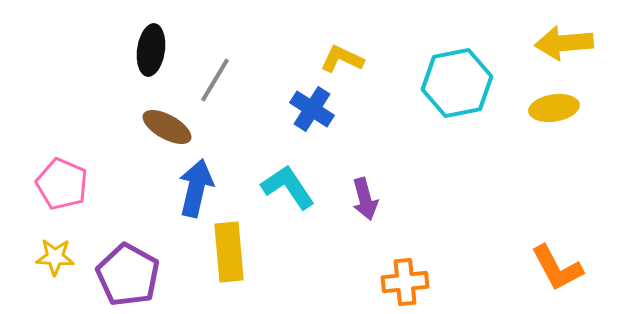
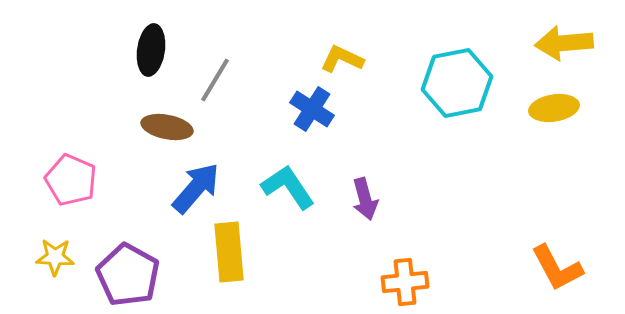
brown ellipse: rotated 18 degrees counterclockwise
pink pentagon: moved 9 px right, 4 px up
blue arrow: rotated 28 degrees clockwise
